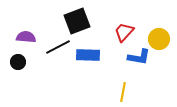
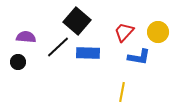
black square: rotated 28 degrees counterclockwise
yellow circle: moved 1 px left, 7 px up
black line: rotated 15 degrees counterclockwise
blue rectangle: moved 2 px up
yellow line: moved 1 px left
